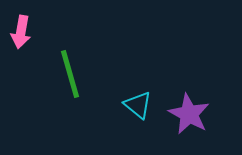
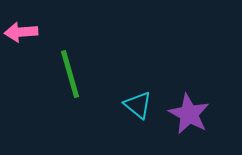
pink arrow: rotated 76 degrees clockwise
